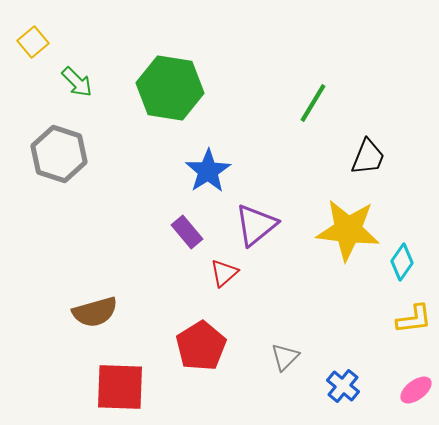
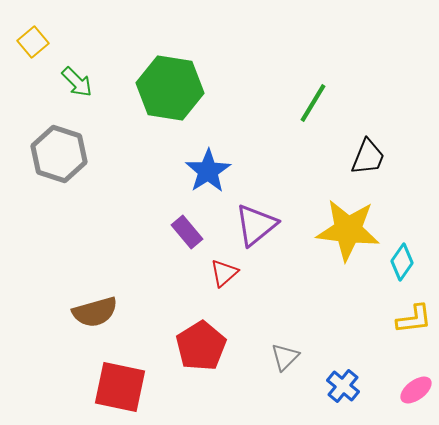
red square: rotated 10 degrees clockwise
